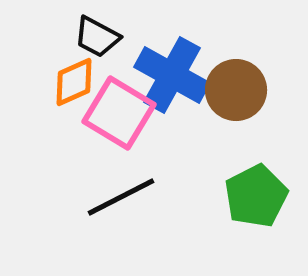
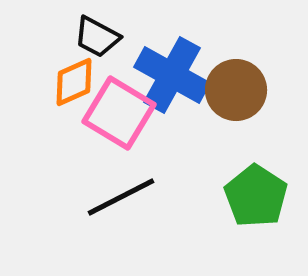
green pentagon: rotated 12 degrees counterclockwise
